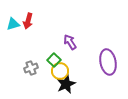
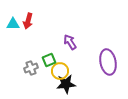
cyan triangle: rotated 16 degrees clockwise
green square: moved 5 px left; rotated 24 degrees clockwise
black star: rotated 18 degrees clockwise
